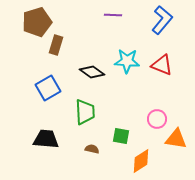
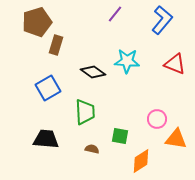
purple line: moved 2 px right, 1 px up; rotated 54 degrees counterclockwise
red triangle: moved 13 px right, 1 px up
black diamond: moved 1 px right
green square: moved 1 px left
